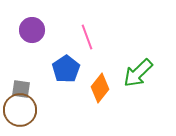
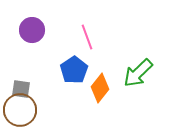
blue pentagon: moved 8 px right, 1 px down
